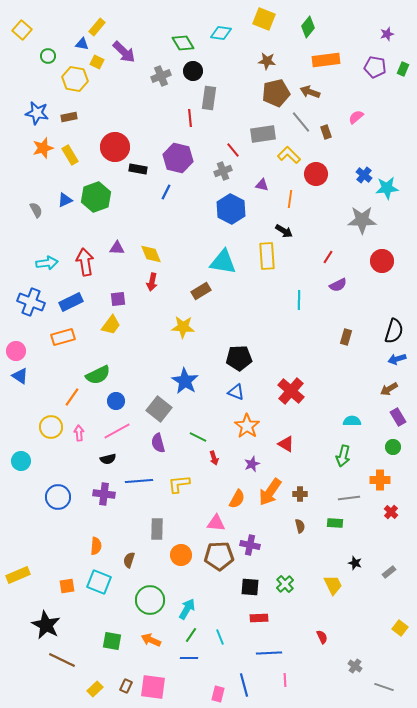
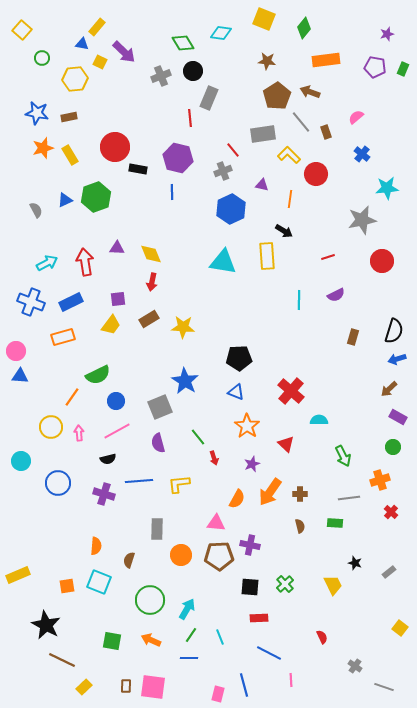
green diamond at (308, 27): moved 4 px left, 1 px down
green circle at (48, 56): moved 6 px left, 2 px down
yellow square at (97, 62): moved 3 px right
yellow hexagon at (75, 79): rotated 15 degrees counterclockwise
brown pentagon at (276, 93): moved 1 px right, 3 px down; rotated 20 degrees counterclockwise
gray rectangle at (209, 98): rotated 15 degrees clockwise
blue cross at (364, 175): moved 2 px left, 21 px up
blue line at (166, 192): moved 6 px right; rotated 28 degrees counterclockwise
blue hexagon at (231, 209): rotated 8 degrees clockwise
gray star at (362, 220): rotated 12 degrees counterclockwise
red line at (328, 257): rotated 40 degrees clockwise
cyan arrow at (47, 263): rotated 20 degrees counterclockwise
purple semicircle at (338, 285): moved 2 px left, 10 px down
brown rectangle at (201, 291): moved 52 px left, 28 px down
brown rectangle at (346, 337): moved 7 px right
blue triangle at (20, 376): rotated 30 degrees counterclockwise
brown arrow at (389, 389): rotated 12 degrees counterclockwise
gray square at (159, 409): moved 1 px right, 2 px up; rotated 30 degrees clockwise
purple rectangle at (398, 417): rotated 30 degrees counterclockwise
cyan semicircle at (352, 421): moved 33 px left, 1 px up
green line at (198, 437): rotated 24 degrees clockwise
red triangle at (286, 444): rotated 12 degrees clockwise
green arrow at (343, 456): rotated 40 degrees counterclockwise
orange cross at (380, 480): rotated 18 degrees counterclockwise
purple cross at (104, 494): rotated 10 degrees clockwise
blue circle at (58, 497): moved 14 px up
blue line at (269, 653): rotated 30 degrees clockwise
pink line at (285, 680): moved 6 px right
brown rectangle at (126, 686): rotated 24 degrees counterclockwise
yellow rectangle at (95, 689): moved 11 px left, 2 px up
